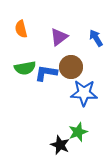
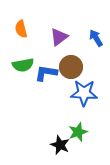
green semicircle: moved 2 px left, 3 px up
